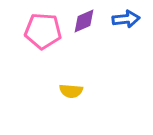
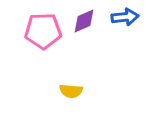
blue arrow: moved 1 px left, 2 px up
pink pentagon: rotated 6 degrees counterclockwise
